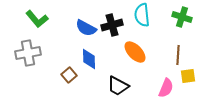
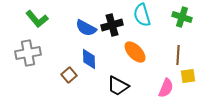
cyan semicircle: rotated 10 degrees counterclockwise
